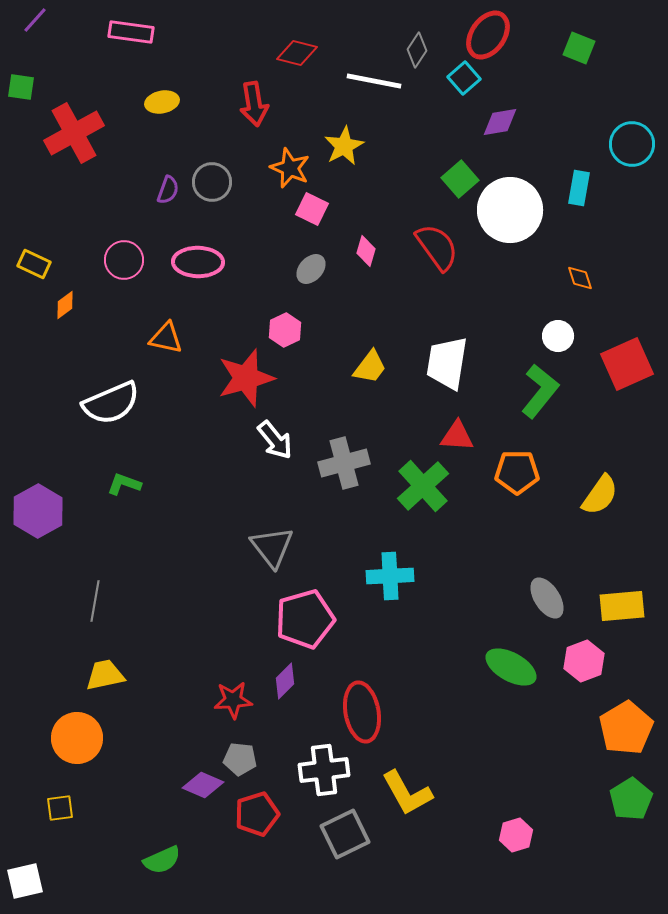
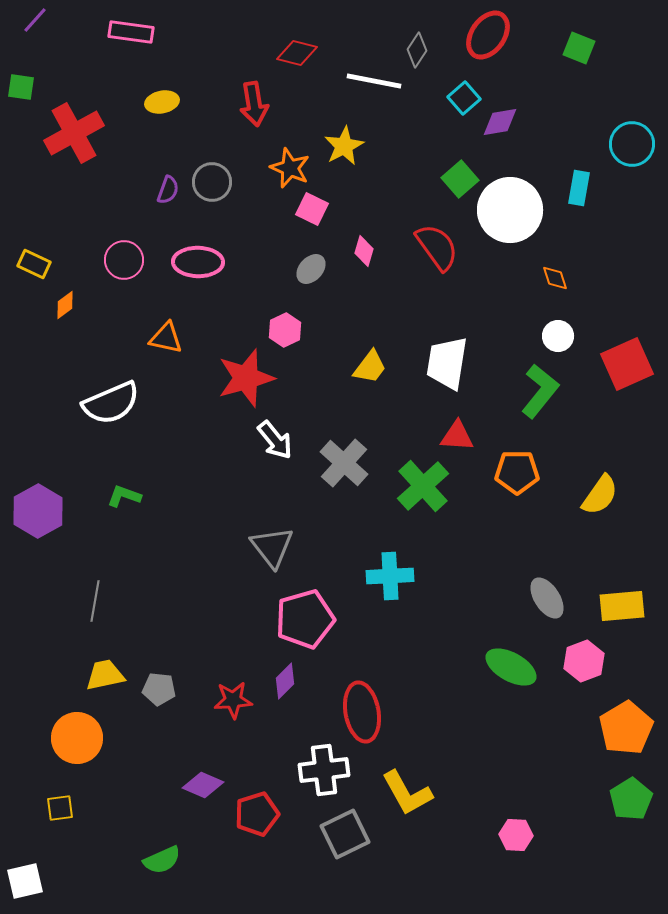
cyan square at (464, 78): moved 20 px down
pink diamond at (366, 251): moved 2 px left
orange diamond at (580, 278): moved 25 px left
gray cross at (344, 463): rotated 33 degrees counterclockwise
green L-shape at (124, 484): moved 12 px down
gray pentagon at (240, 759): moved 81 px left, 70 px up
pink hexagon at (516, 835): rotated 20 degrees clockwise
